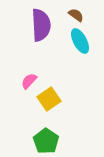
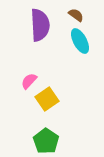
purple semicircle: moved 1 px left
yellow square: moved 2 px left
